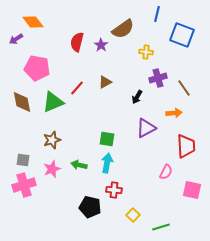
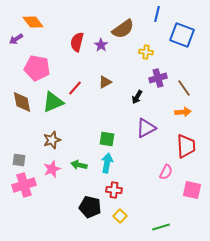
red line: moved 2 px left
orange arrow: moved 9 px right, 1 px up
gray square: moved 4 px left
yellow square: moved 13 px left, 1 px down
